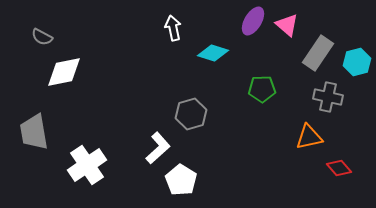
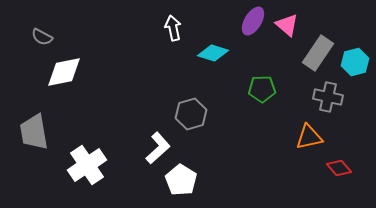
cyan hexagon: moved 2 px left
